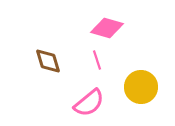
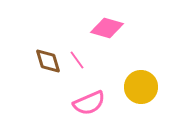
pink line: moved 20 px left; rotated 18 degrees counterclockwise
pink semicircle: rotated 16 degrees clockwise
